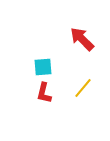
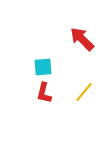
yellow line: moved 1 px right, 4 px down
